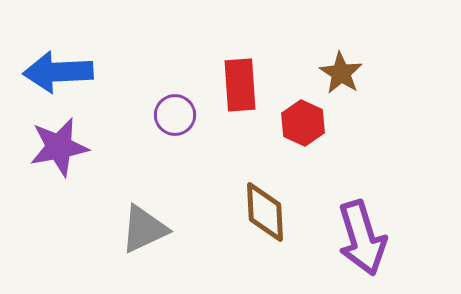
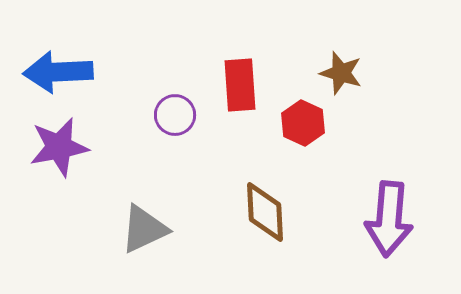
brown star: rotated 15 degrees counterclockwise
purple arrow: moved 27 px right, 19 px up; rotated 22 degrees clockwise
